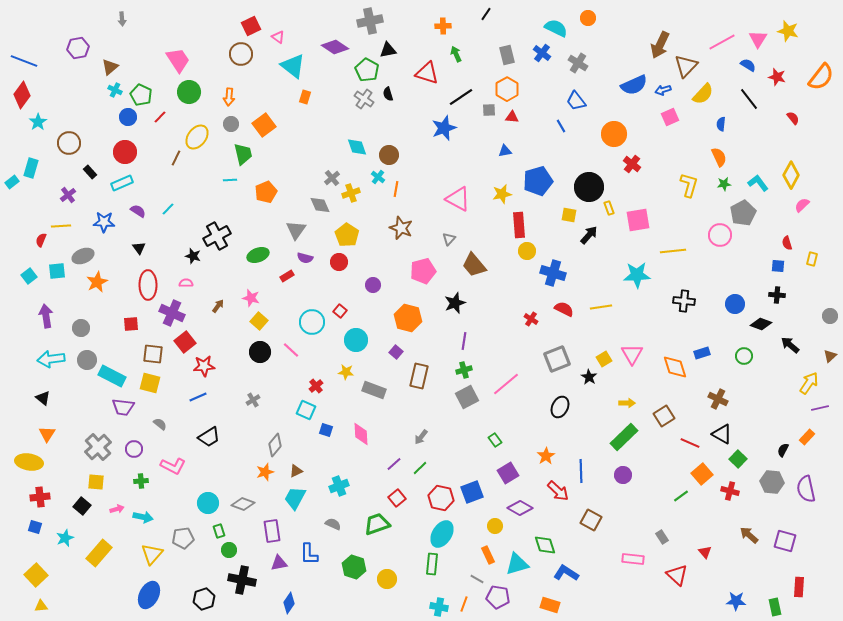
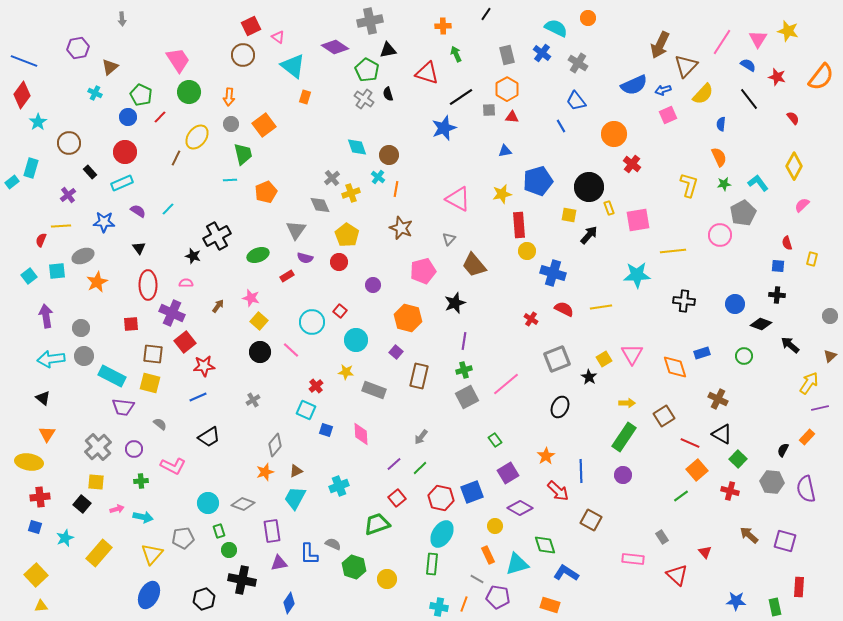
pink line at (722, 42): rotated 28 degrees counterclockwise
brown circle at (241, 54): moved 2 px right, 1 px down
cyan cross at (115, 90): moved 20 px left, 3 px down
pink square at (670, 117): moved 2 px left, 2 px up
yellow diamond at (791, 175): moved 3 px right, 9 px up
gray circle at (87, 360): moved 3 px left, 4 px up
green rectangle at (624, 437): rotated 12 degrees counterclockwise
orange square at (702, 474): moved 5 px left, 4 px up
black square at (82, 506): moved 2 px up
gray semicircle at (333, 524): moved 20 px down
